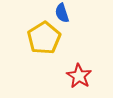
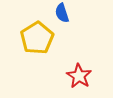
yellow pentagon: moved 7 px left
